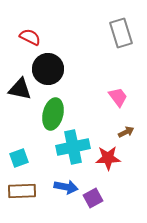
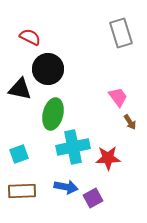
brown arrow: moved 4 px right, 10 px up; rotated 84 degrees clockwise
cyan square: moved 4 px up
